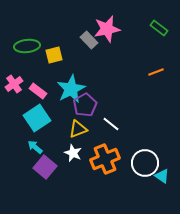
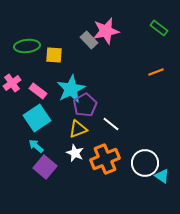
pink star: moved 1 px left, 2 px down
yellow square: rotated 18 degrees clockwise
pink cross: moved 2 px left, 1 px up
cyan arrow: moved 1 px right, 1 px up
white star: moved 2 px right
